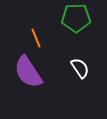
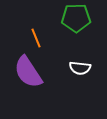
white semicircle: rotated 130 degrees clockwise
